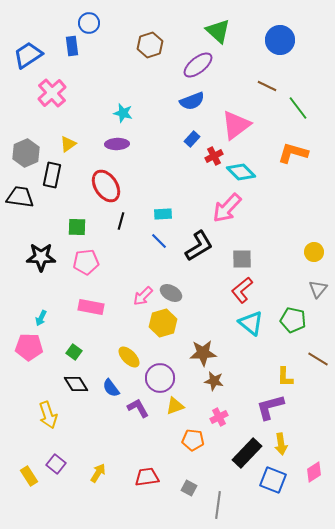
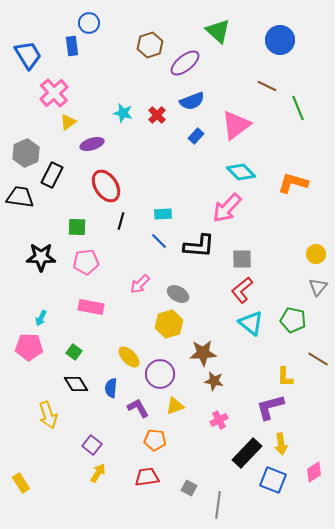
blue trapezoid at (28, 55): rotated 92 degrees clockwise
purple ellipse at (198, 65): moved 13 px left, 2 px up
pink cross at (52, 93): moved 2 px right
green line at (298, 108): rotated 15 degrees clockwise
blue rectangle at (192, 139): moved 4 px right, 3 px up
yellow triangle at (68, 144): moved 22 px up
purple ellipse at (117, 144): moved 25 px left; rotated 15 degrees counterclockwise
orange L-shape at (293, 153): moved 30 px down
red cross at (214, 156): moved 57 px left, 41 px up; rotated 18 degrees counterclockwise
black rectangle at (52, 175): rotated 15 degrees clockwise
black L-shape at (199, 246): rotated 36 degrees clockwise
yellow circle at (314, 252): moved 2 px right, 2 px down
gray triangle at (318, 289): moved 2 px up
gray ellipse at (171, 293): moved 7 px right, 1 px down
pink arrow at (143, 296): moved 3 px left, 12 px up
yellow hexagon at (163, 323): moved 6 px right, 1 px down
purple circle at (160, 378): moved 4 px up
blue semicircle at (111, 388): rotated 42 degrees clockwise
pink cross at (219, 417): moved 3 px down
orange pentagon at (193, 440): moved 38 px left
purple square at (56, 464): moved 36 px right, 19 px up
yellow rectangle at (29, 476): moved 8 px left, 7 px down
